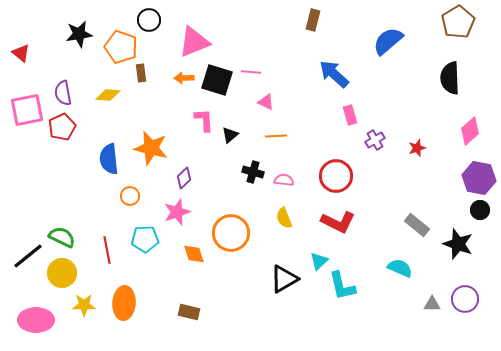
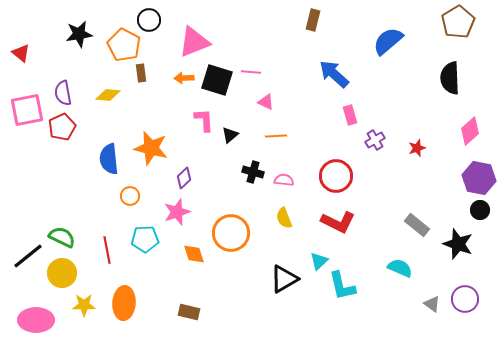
orange pentagon at (121, 47): moved 3 px right, 2 px up; rotated 8 degrees clockwise
gray triangle at (432, 304): rotated 36 degrees clockwise
